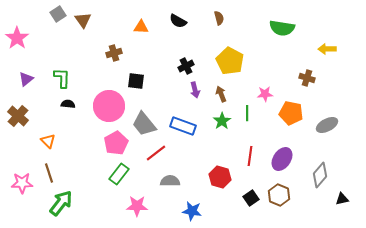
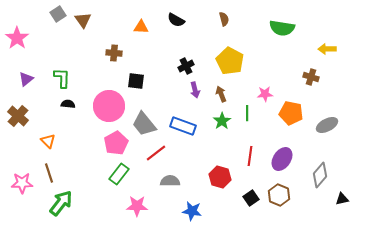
brown semicircle at (219, 18): moved 5 px right, 1 px down
black semicircle at (178, 21): moved 2 px left, 1 px up
brown cross at (114, 53): rotated 21 degrees clockwise
brown cross at (307, 78): moved 4 px right, 1 px up
